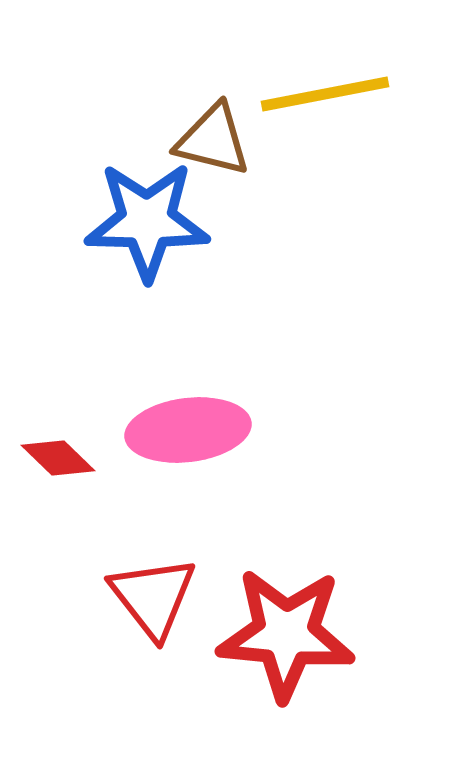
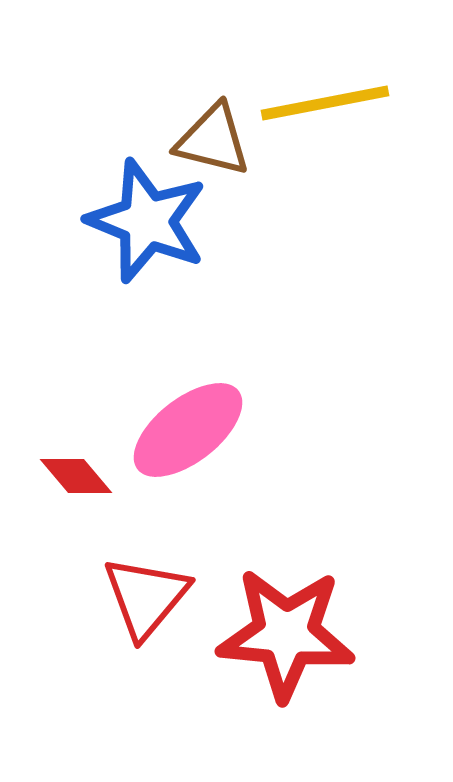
yellow line: moved 9 px down
blue star: rotated 21 degrees clockwise
pink ellipse: rotated 31 degrees counterclockwise
red diamond: moved 18 px right, 18 px down; rotated 6 degrees clockwise
red triangle: moved 7 px left; rotated 18 degrees clockwise
